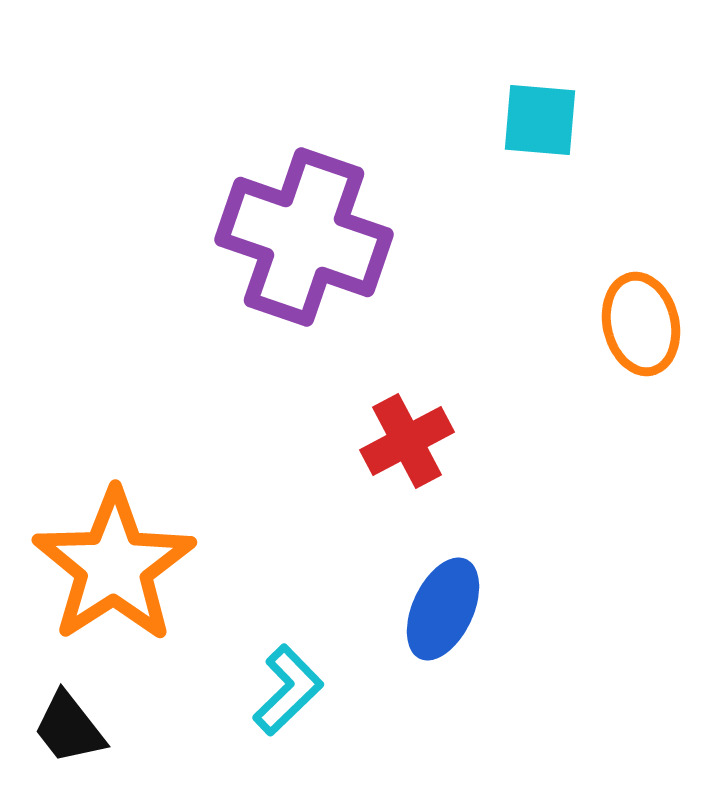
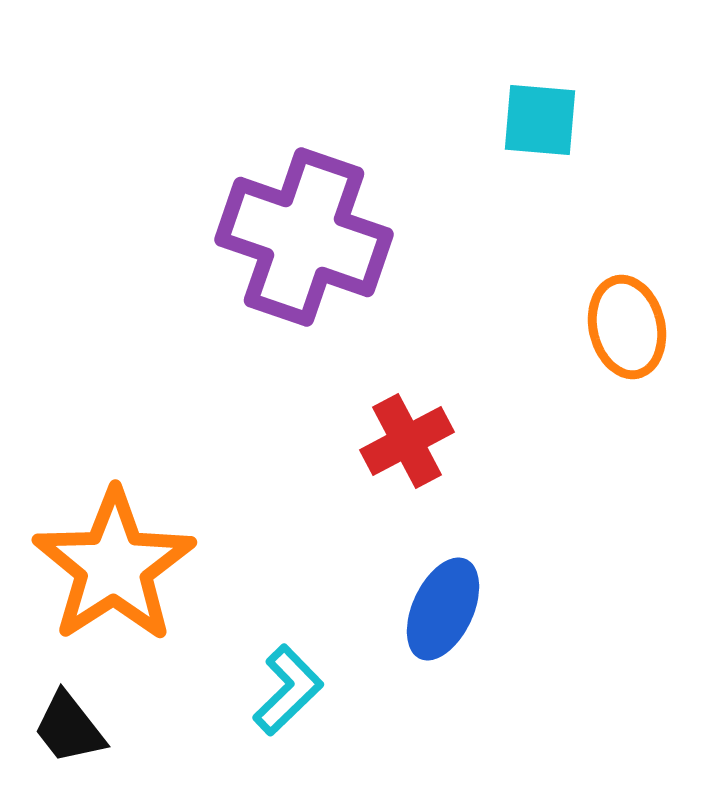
orange ellipse: moved 14 px left, 3 px down
